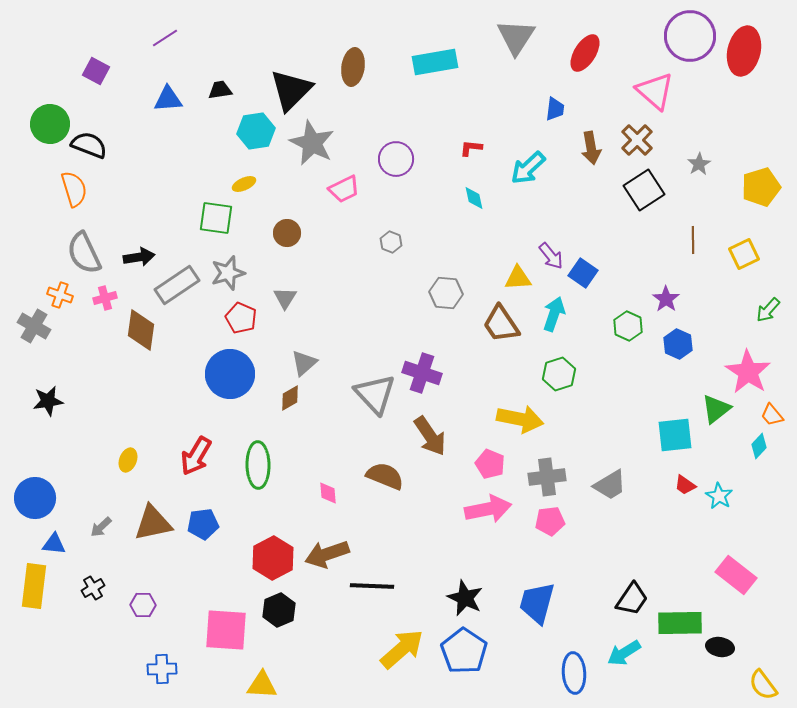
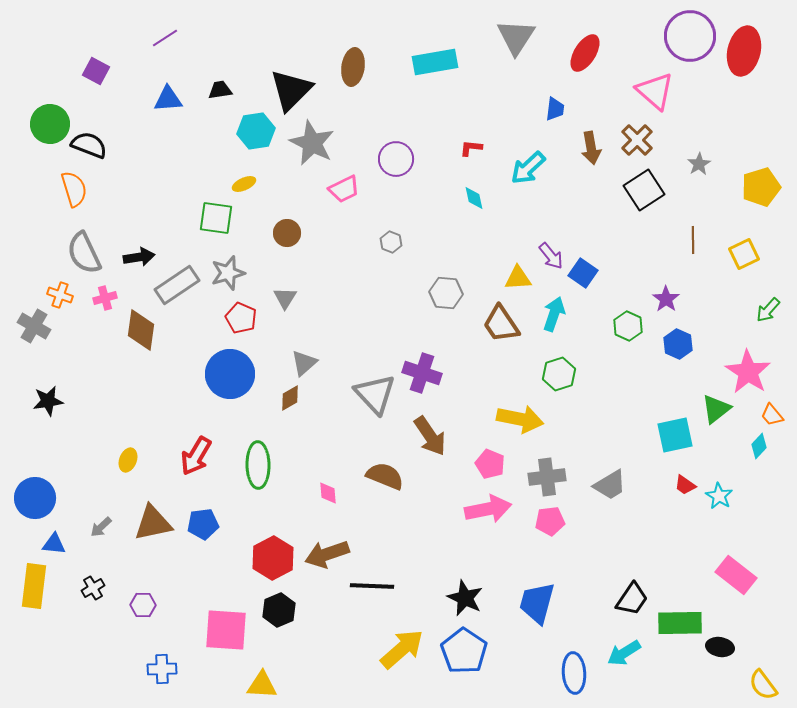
cyan square at (675, 435): rotated 6 degrees counterclockwise
